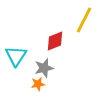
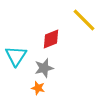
yellow line: rotated 72 degrees counterclockwise
red diamond: moved 4 px left, 2 px up
orange star: moved 4 px down; rotated 24 degrees clockwise
